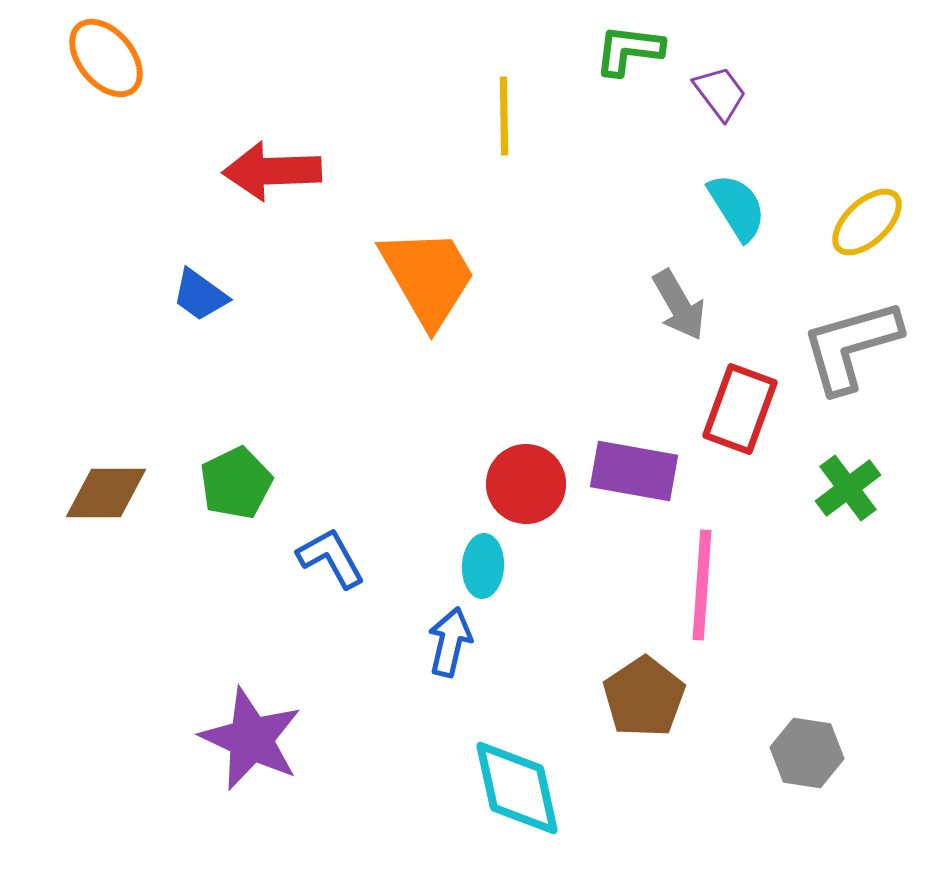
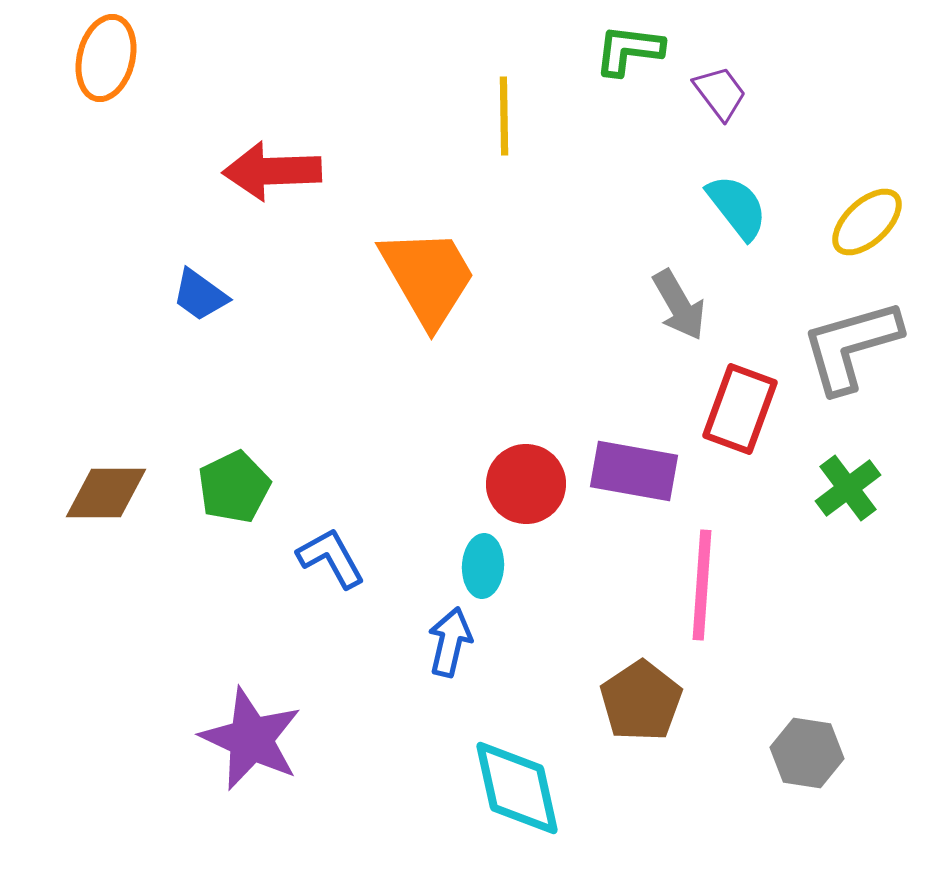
orange ellipse: rotated 54 degrees clockwise
cyan semicircle: rotated 6 degrees counterclockwise
green pentagon: moved 2 px left, 4 px down
brown pentagon: moved 3 px left, 4 px down
